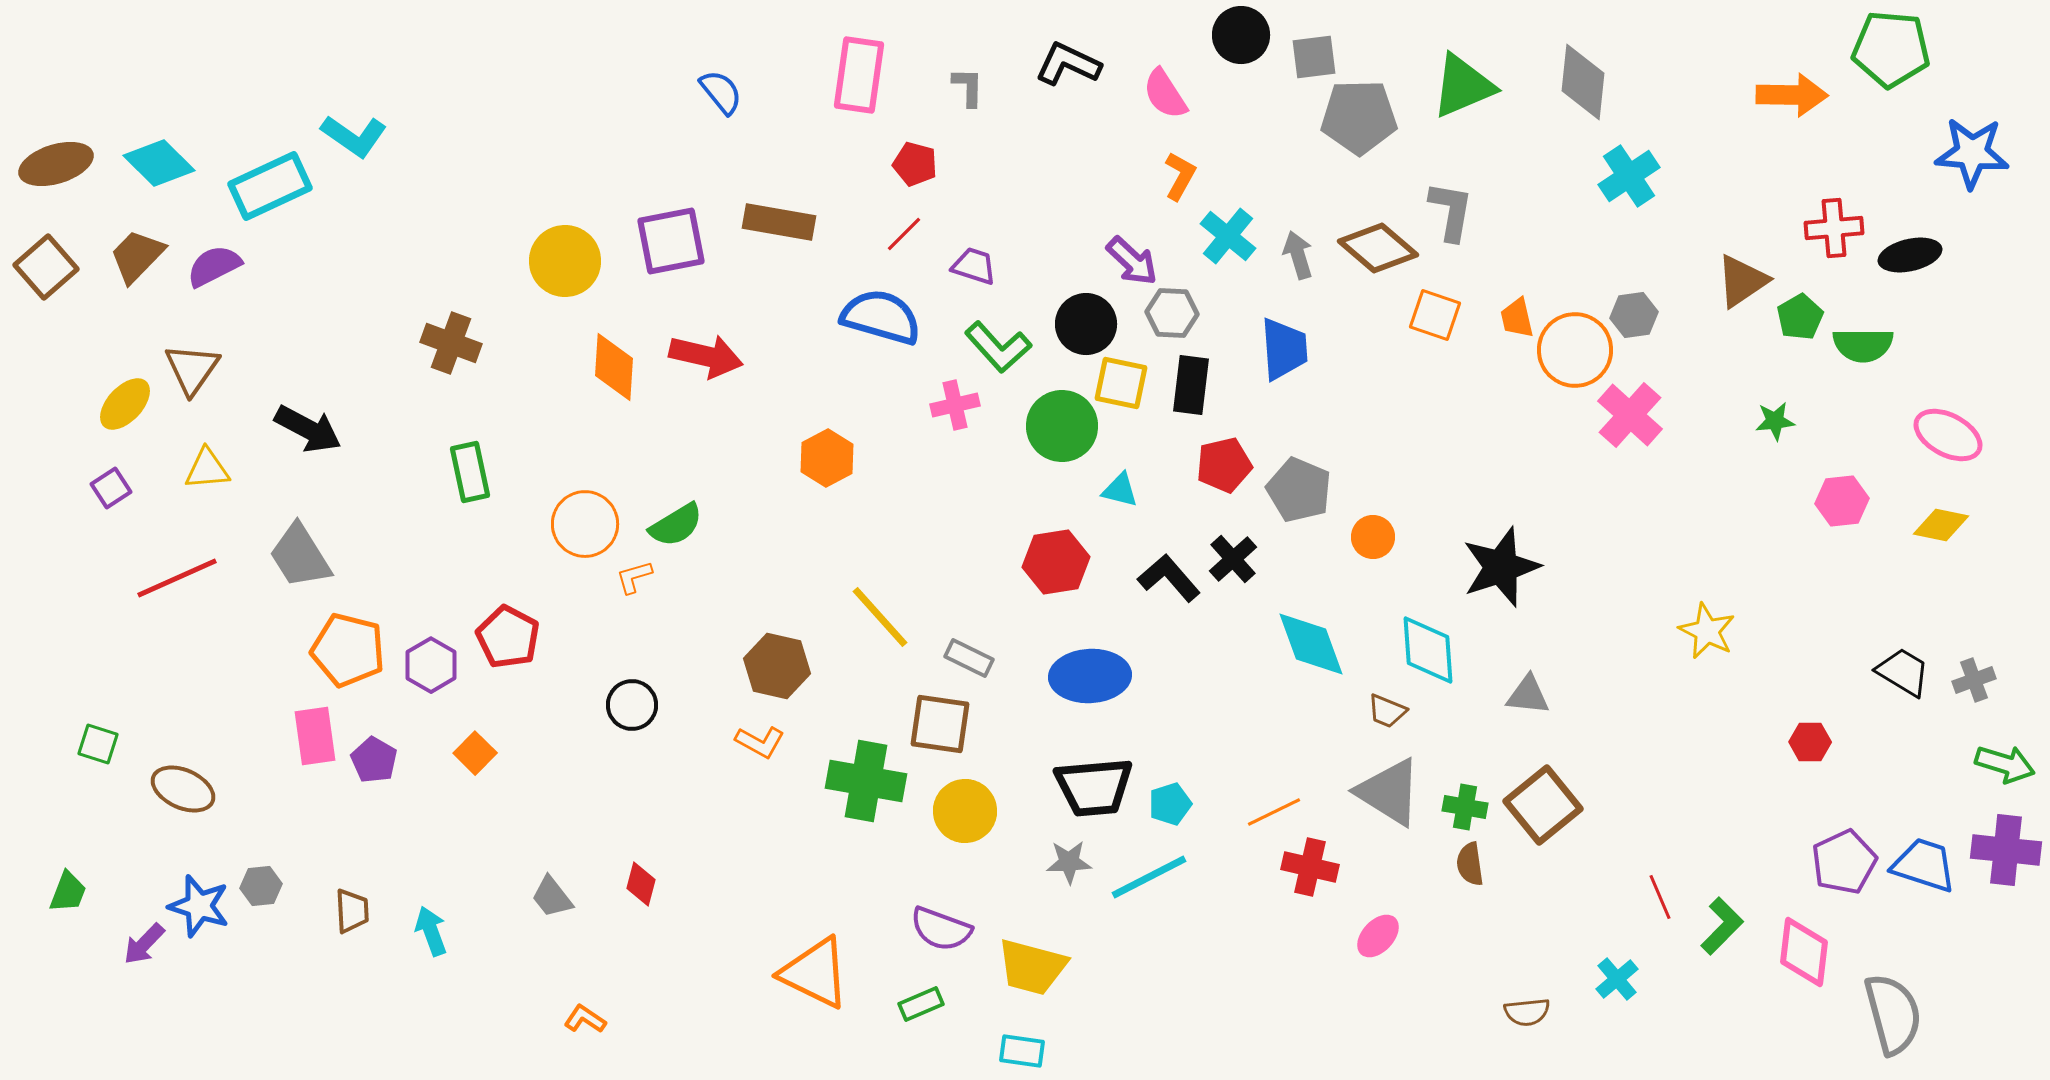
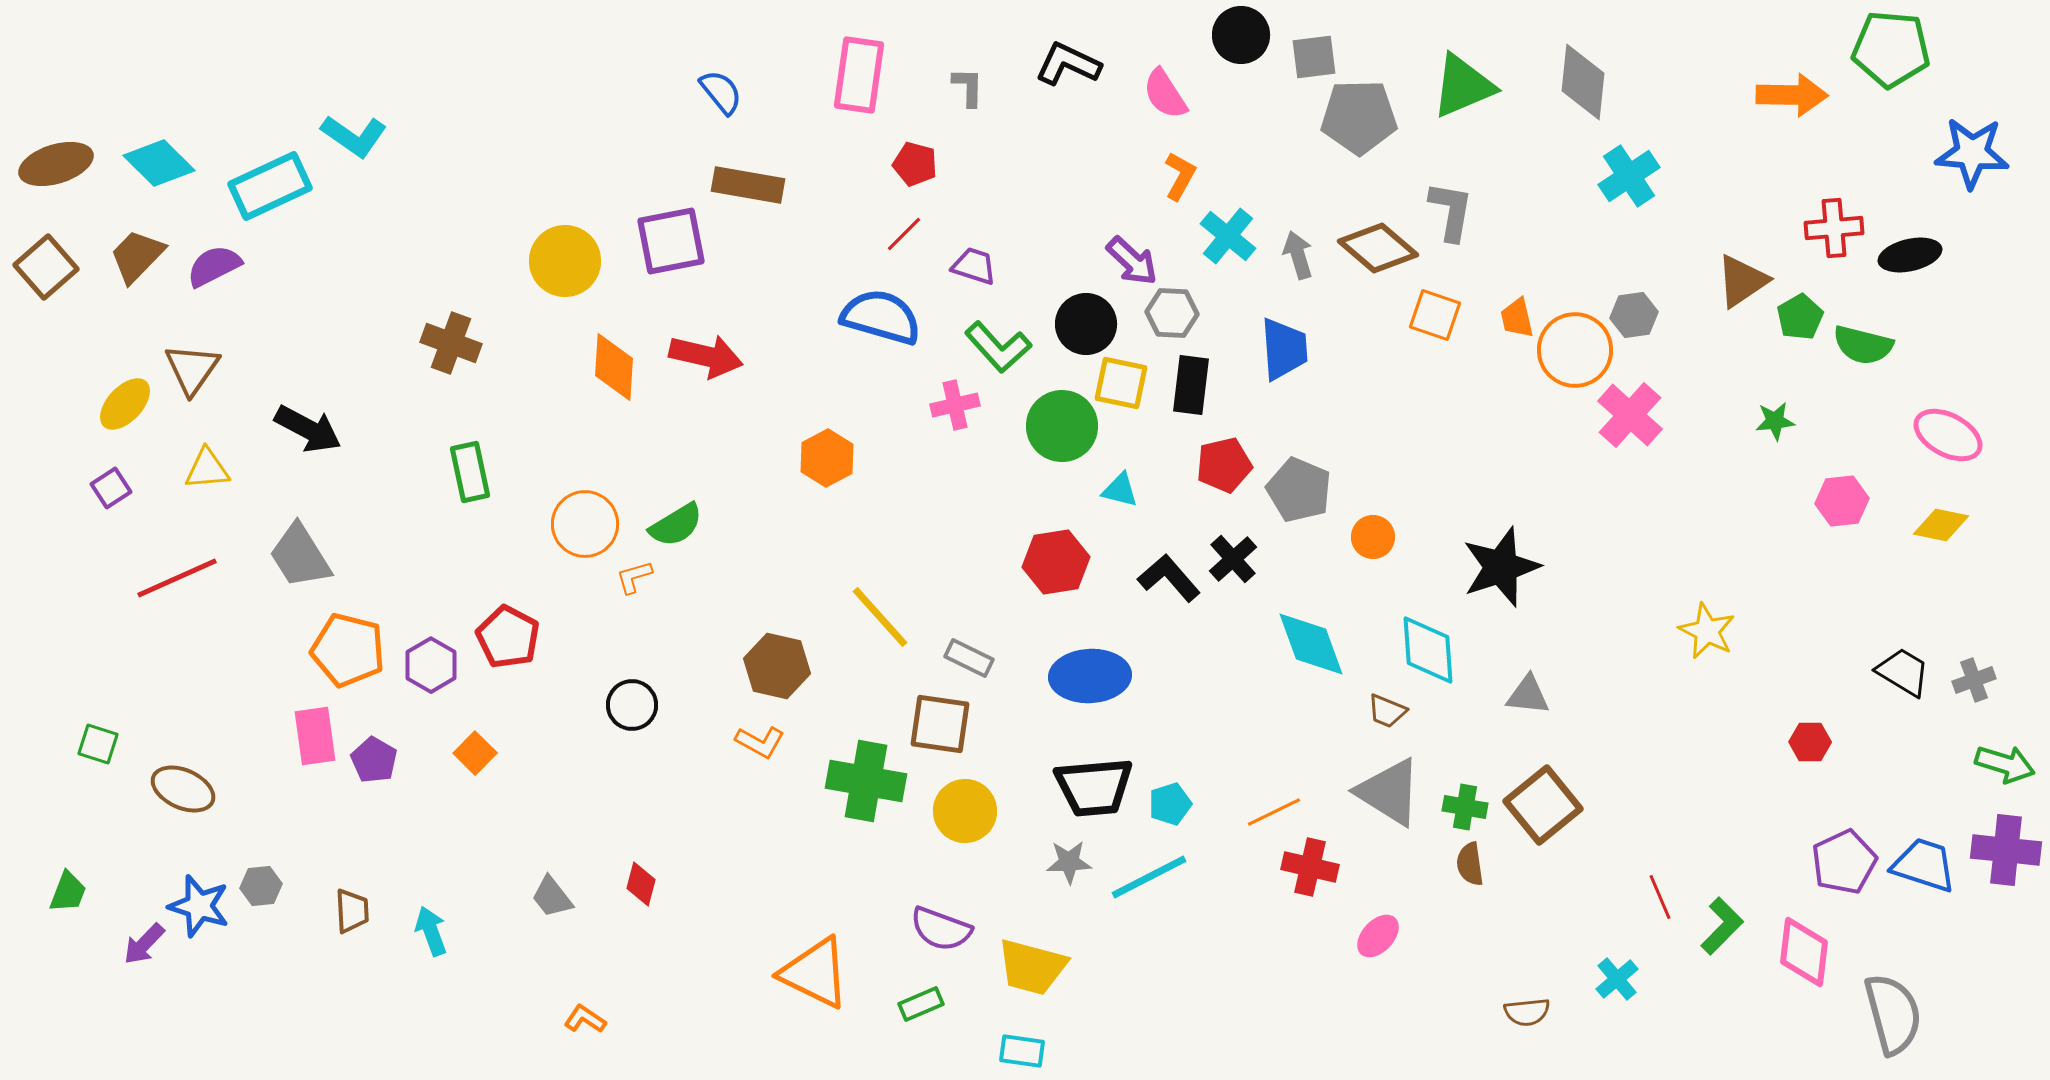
brown rectangle at (779, 222): moved 31 px left, 37 px up
green semicircle at (1863, 345): rotated 14 degrees clockwise
